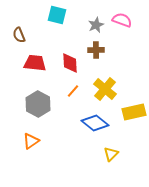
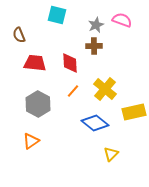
brown cross: moved 2 px left, 4 px up
